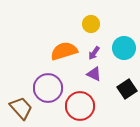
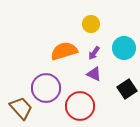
purple circle: moved 2 px left
